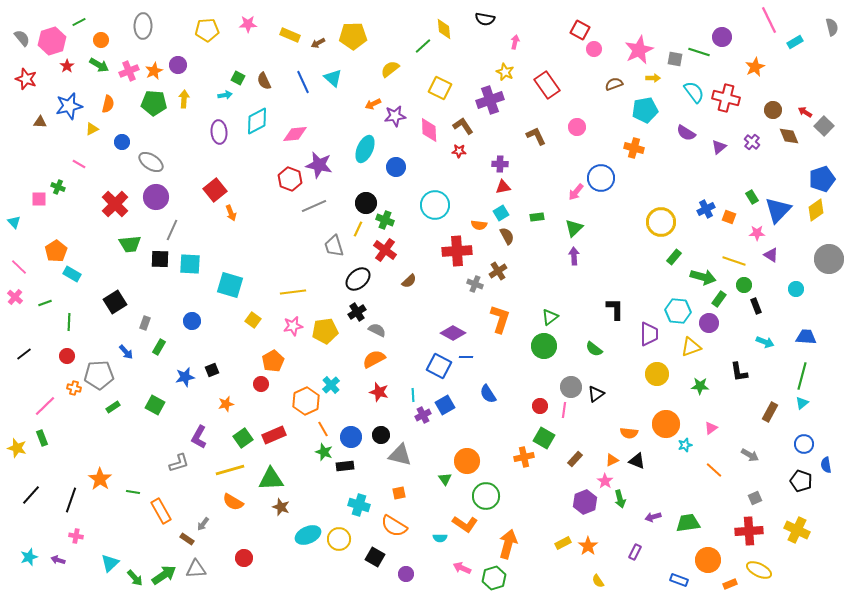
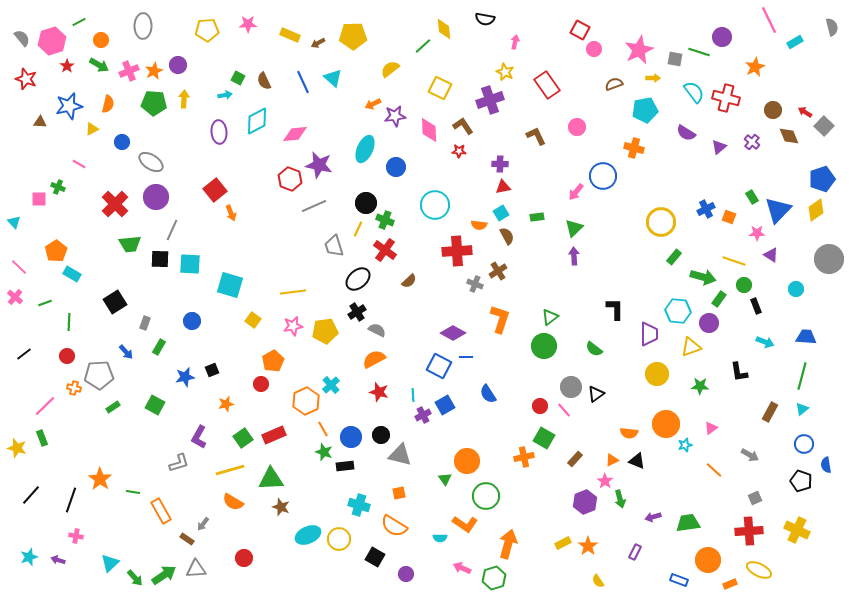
blue circle at (601, 178): moved 2 px right, 2 px up
cyan triangle at (802, 403): moved 6 px down
pink line at (564, 410): rotated 49 degrees counterclockwise
